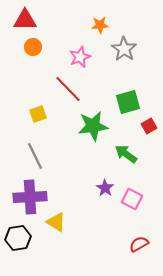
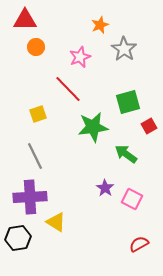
orange star: rotated 18 degrees counterclockwise
orange circle: moved 3 px right
green star: moved 1 px down
